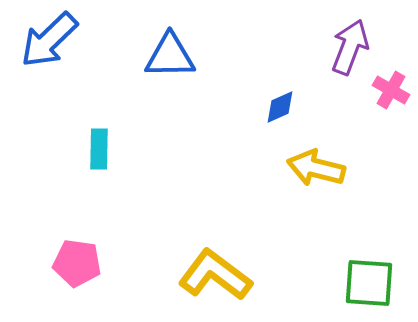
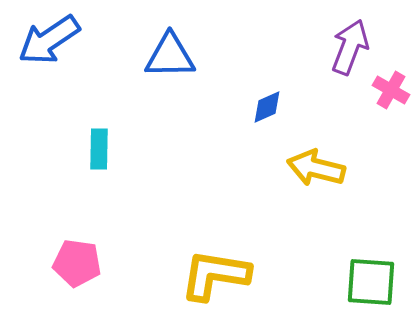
blue arrow: rotated 10 degrees clockwise
blue diamond: moved 13 px left
yellow L-shape: rotated 28 degrees counterclockwise
green square: moved 2 px right, 1 px up
